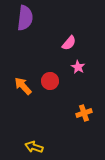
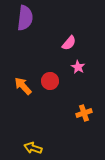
yellow arrow: moved 1 px left, 1 px down
